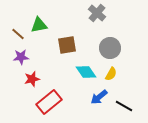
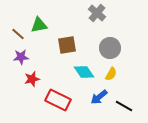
cyan diamond: moved 2 px left
red rectangle: moved 9 px right, 2 px up; rotated 65 degrees clockwise
